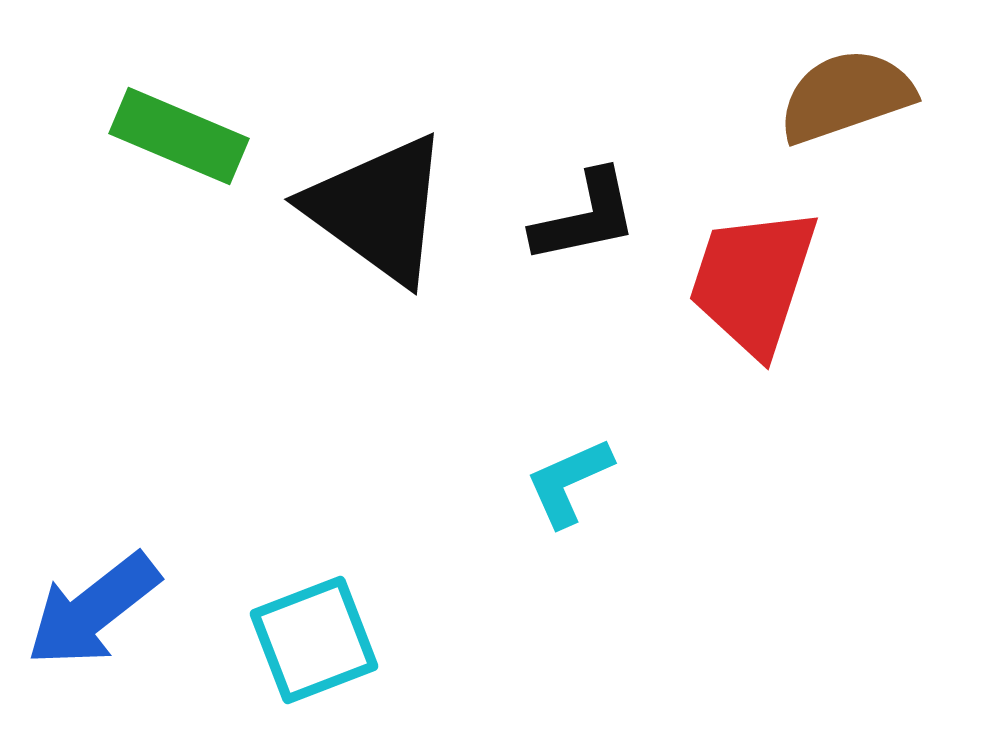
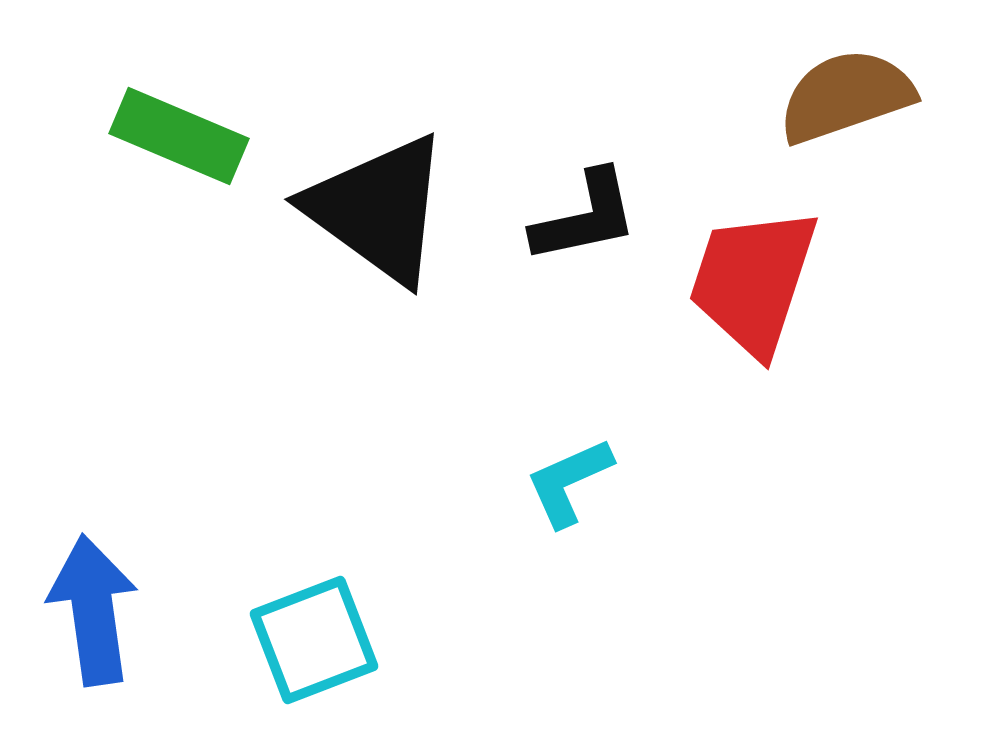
blue arrow: rotated 120 degrees clockwise
